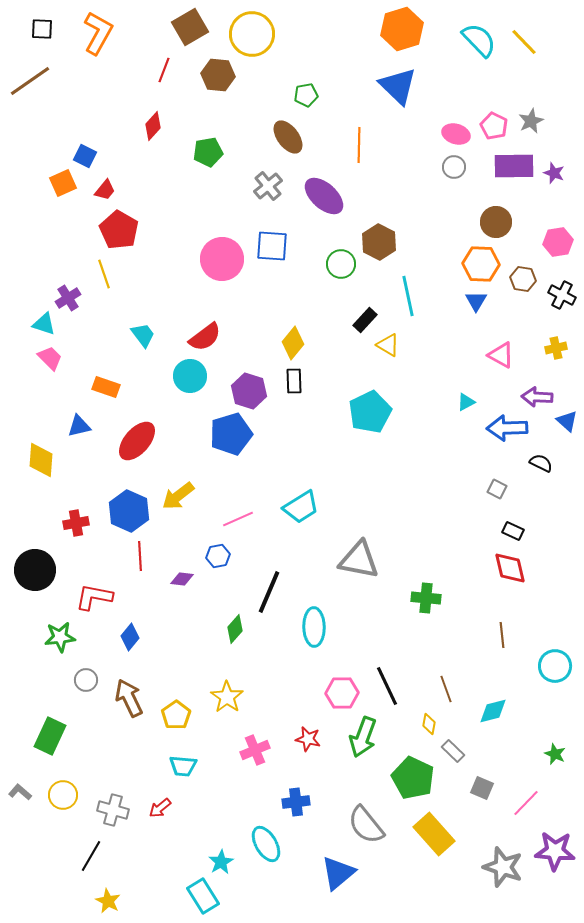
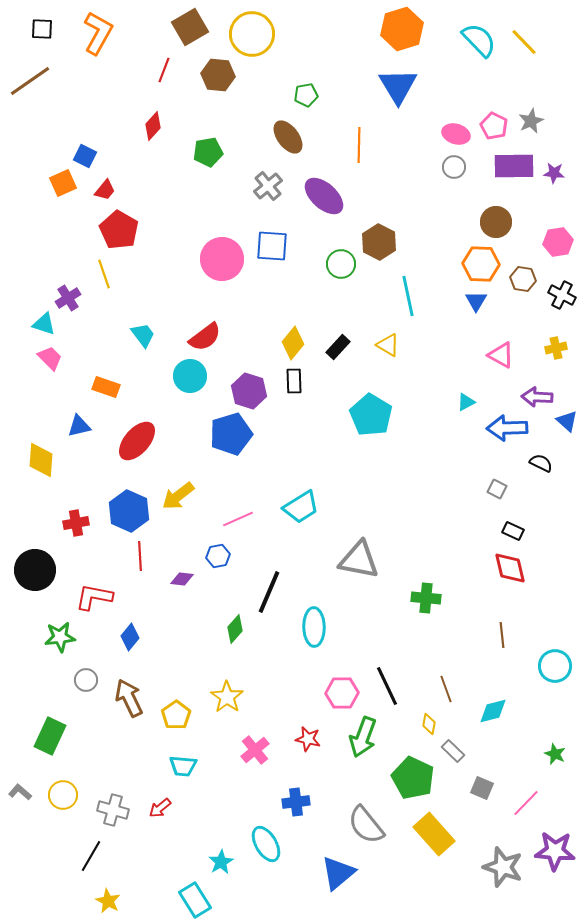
blue triangle at (398, 86): rotated 15 degrees clockwise
purple star at (554, 173): rotated 15 degrees counterclockwise
black rectangle at (365, 320): moved 27 px left, 27 px down
cyan pentagon at (370, 412): moved 1 px right, 3 px down; rotated 15 degrees counterclockwise
pink cross at (255, 750): rotated 16 degrees counterclockwise
cyan rectangle at (203, 896): moved 8 px left, 4 px down
